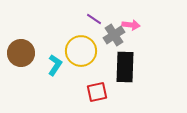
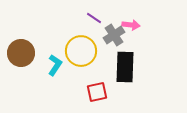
purple line: moved 1 px up
